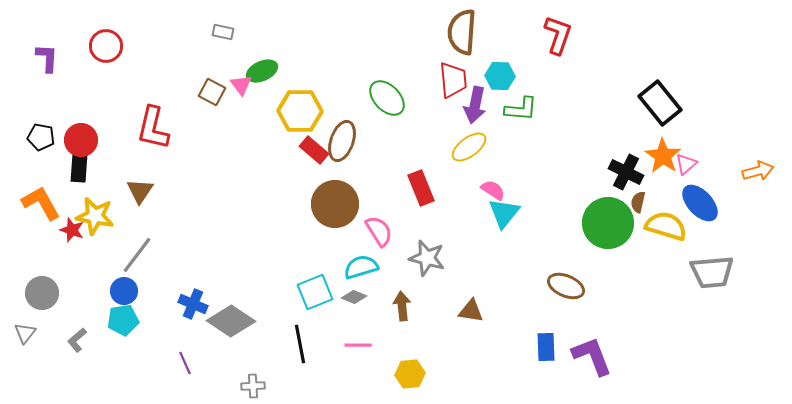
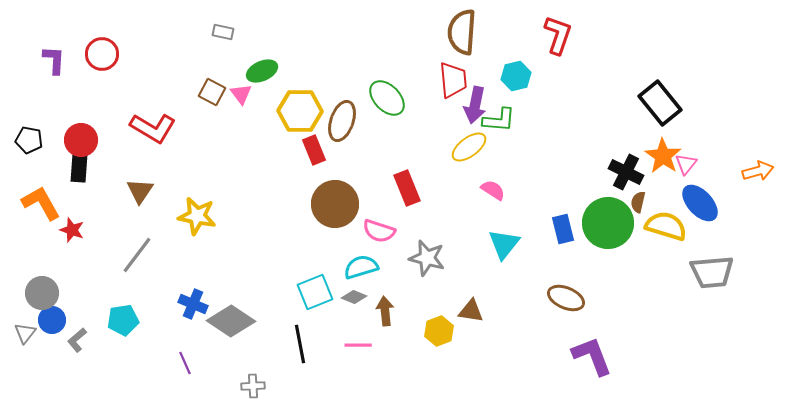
red circle at (106, 46): moved 4 px left, 8 px down
purple L-shape at (47, 58): moved 7 px right, 2 px down
cyan hexagon at (500, 76): moved 16 px right; rotated 16 degrees counterclockwise
pink triangle at (241, 85): moved 9 px down
green L-shape at (521, 109): moved 22 px left, 11 px down
red L-shape at (153, 128): rotated 72 degrees counterclockwise
black pentagon at (41, 137): moved 12 px left, 3 px down
brown ellipse at (342, 141): moved 20 px up
red rectangle at (314, 150): rotated 28 degrees clockwise
pink triangle at (686, 164): rotated 10 degrees counterclockwise
red rectangle at (421, 188): moved 14 px left
cyan triangle at (504, 213): moved 31 px down
yellow star at (95, 216): moved 102 px right
pink semicircle at (379, 231): rotated 140 degrees clockwise
brown ellipse at (566, 286): moved 12 px down
blue circle at (124, 291): moved 72 px left, 29 px down
brown arrow at (402, 306): moved 17 px left, 5 px down
blue rectangle at (546, 347): moved 17 px right, 118 px up; rotated 12 degrees counterclockwise
yellow hexagon at (410, 374): moved 29 px right, 43 px up; rotated 16 degrees counterclockwise
